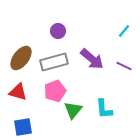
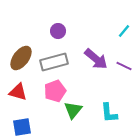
purple arrow: moved 4 px right
cyan L-shape: moved 5 px right, 4 px down
blue square: moved 1 px left
